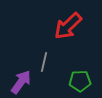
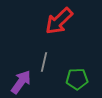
red arrow: moved 9 px left, 5 px up
green pentagon: moved 3 px left, 2 px up
